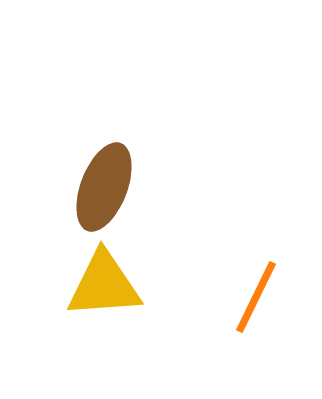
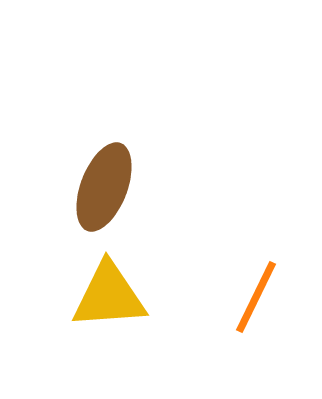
yellow triangle: moved 5 px right, 11 px down
